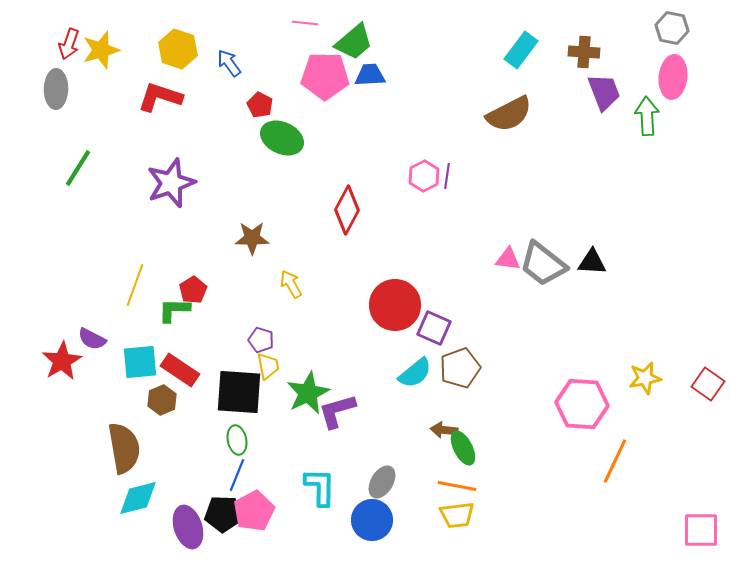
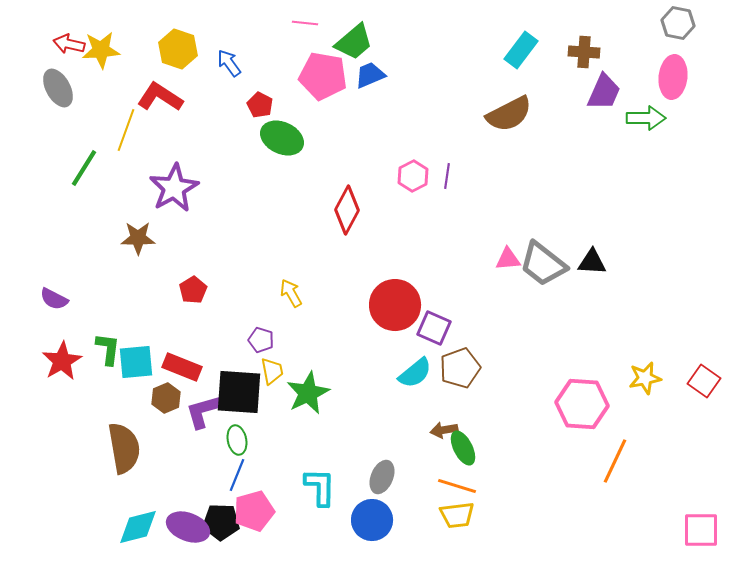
gray hexagon at (672, 28): moved 6 px right, 5 px up
red arrow at (69, 44): rotated 84 degrees clockwise
yellow star at (101, 50): rotated 12 degrees clockwise
blue trapezoid at (370, 75): rotated 20 degrees counterclockwise
pink pentagon at (325, 76): moved 2 px left; rotated 9 degrees clockwise
gray ellipse at (56, 89): moved 2 px right, 1 px up; rotated 30 degrees counterclockwise
purple trapezoid at (604, 92): rotated 45 degrees clockwise
red L-shape at (160, 97): rotated 15 degrees clockwise
green arrow at (647, 116): moved 1 px left, 2 px down; rotated 93 degrees clockwise
green line at (78, 168): moved 6 px right
pink hexagon at (424, 176): moved 11 px left
purple star at (171, 183): moved 3 px right, 5 px down; rotated 9 degrees counterclockwise
brown star at (252, 238): moved 114 px left
pink triangle at (508, 259): rotated 12 degrees counterclockwise
yellow arrow at (291, 284): moved 9 px down
yellow line at (135, 285): moved 9 px left, 155 px up
green L-shape at (174, 310): moved 66 px left, 39 px down; rotated 96 degrees clockwise
purple semicircle at (92, 339): moved 38 px left, 40 px up
cyan square at (140, 362): moved 4 px left
yellow trapezoid at (268, 366): moved 4 px right, 5 px down
red rectangle at (180, 370): moved 2 px right, 3 px up; rotated 12 degrees counterclockwise
red square at (708, 384): moved 4 px left, 3 px up
brown hexagon at (162, 400): moved 4 px right, 2 px up
purple L-shape at (337, 411): moved 133 px left
brown arrow at (444, 430): rotated 16 degrees counterclockwise
gray ellipse at (382, 482): moved 5 px up; rotated 8 degrees counterclockwise
orange line at (457, 486): rotated 6 degrees clockwise
cyan diamond at (138, 498): moved 29 px down
pink pentagon at (254, 511): rotated 12 degrees clockwise
black pentagon at (223, 514): moved 2 px left, 8 px down
purple ellipse at (188, 527): rotated 51 degrees counterclockwise
